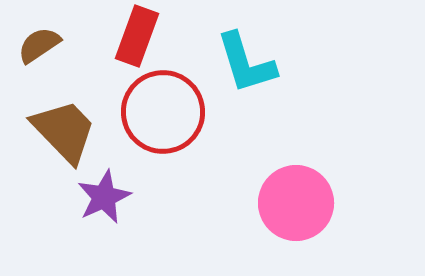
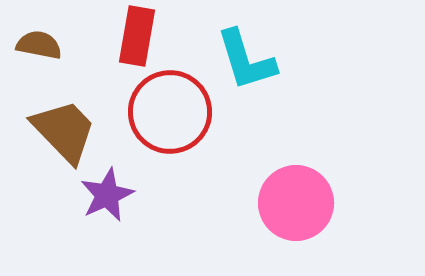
red rectangle: rotated 10 degrees counterclockwise
brown semicircle: rotated 45 degrees clockwise
cyan L-shape: moved 3 px up
red circle: moved 7 px right
purple star: moved 3 px right, 2 px up
